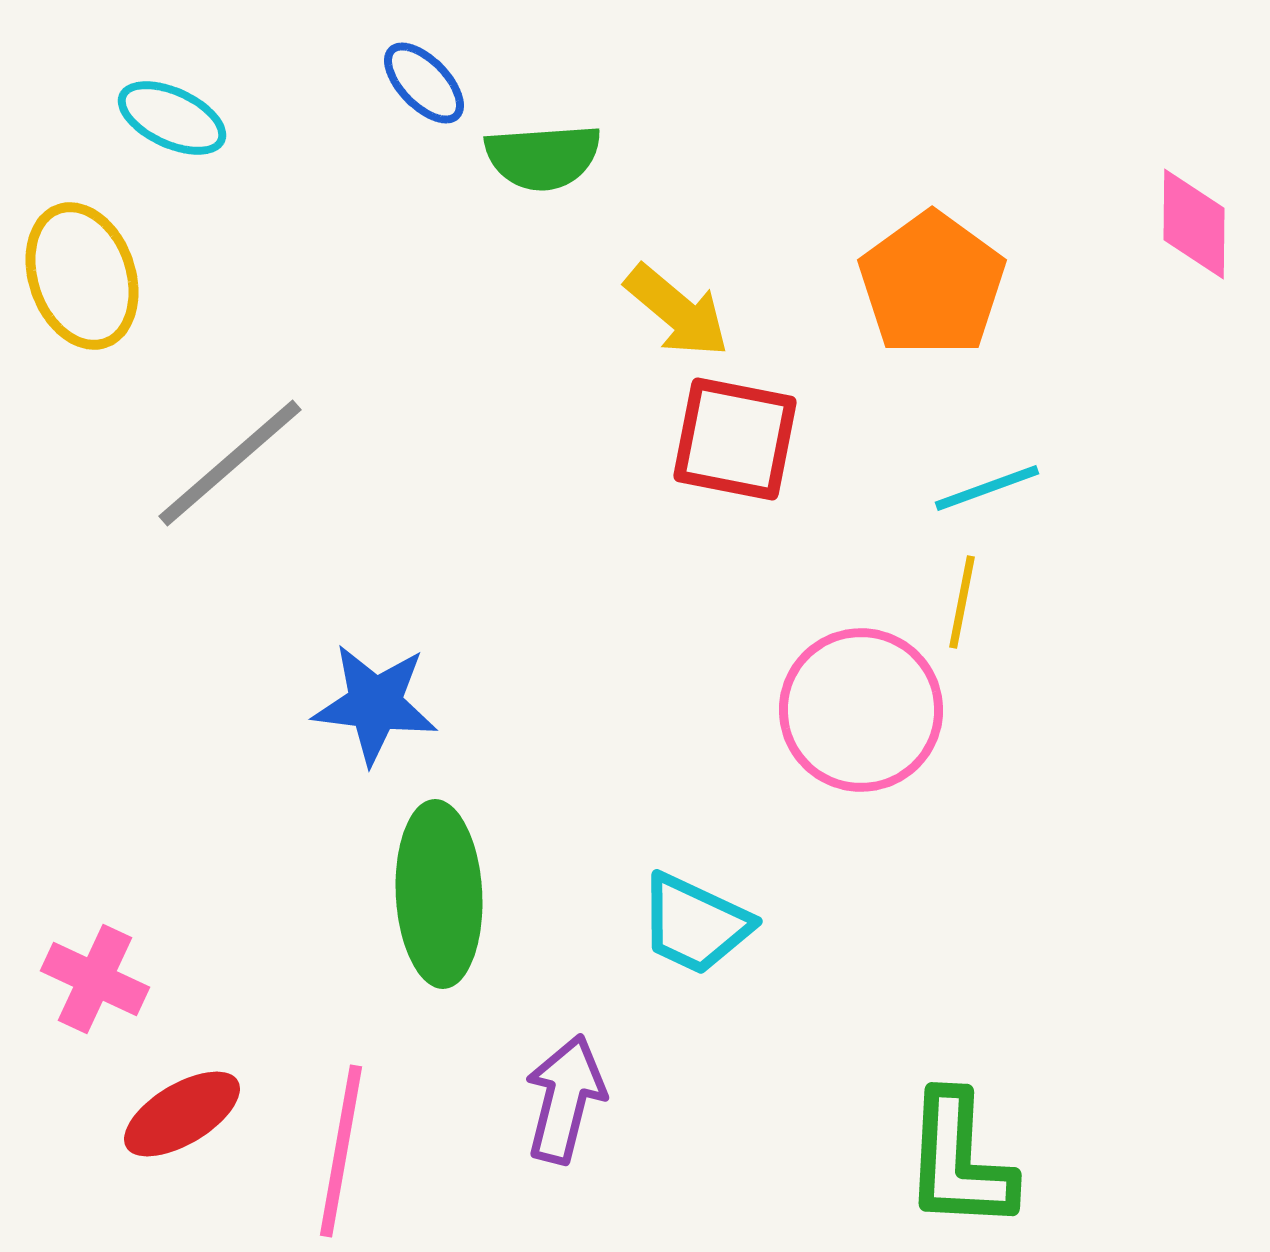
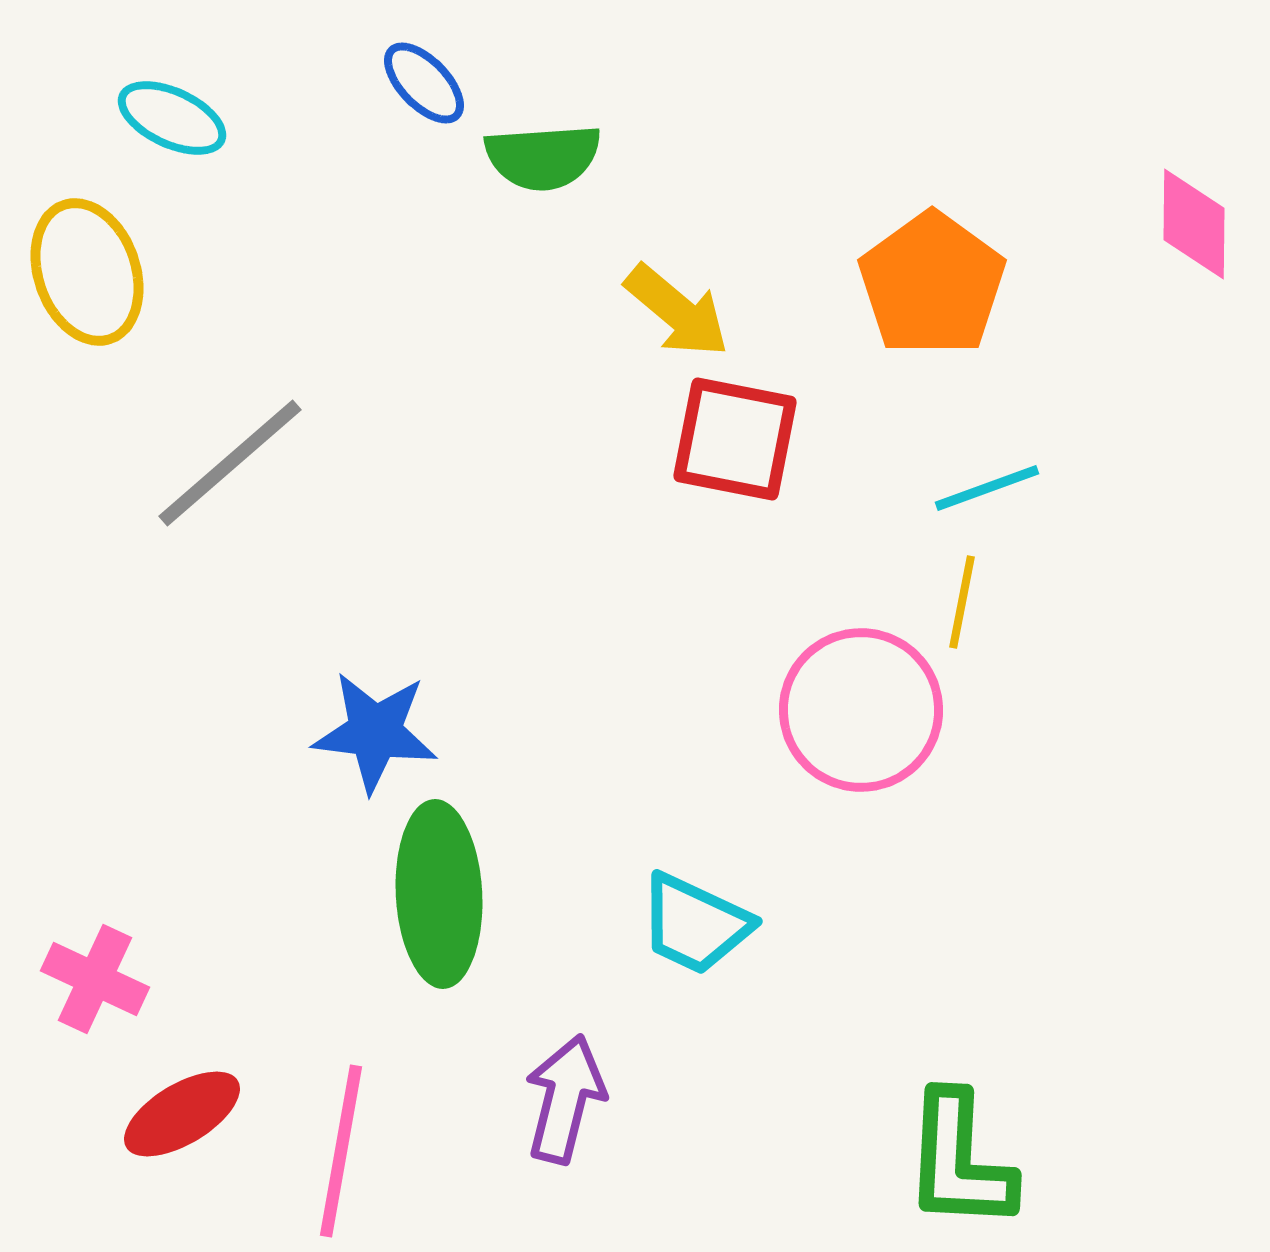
yellow ellipse: moved 5 px right, 4 px up
blue star: moved 28 px down
